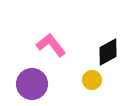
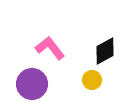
pink L-shape: moved 1 px left, 3 px down
black diamond: moved 3 px left, 1 px up
